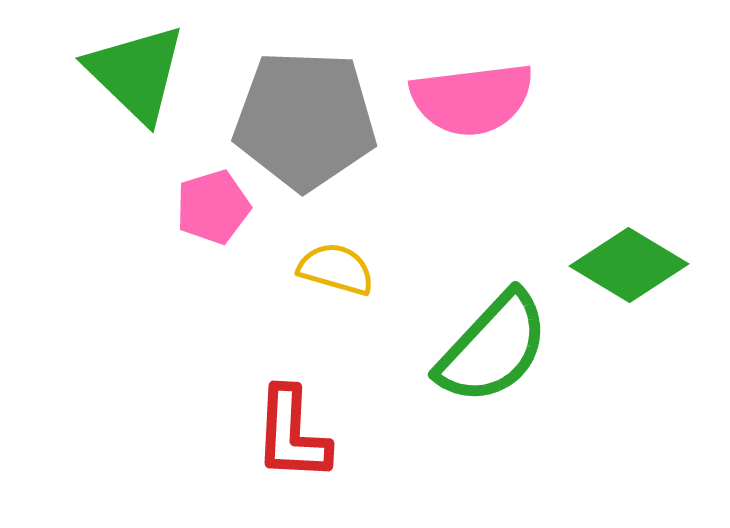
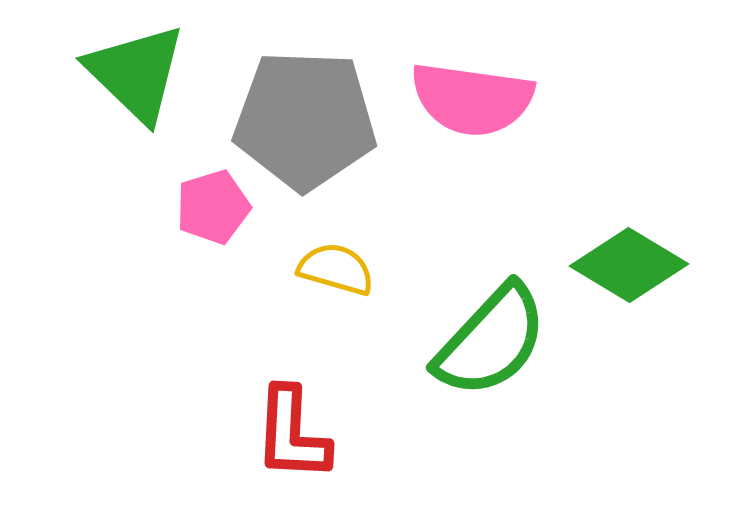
pink semicircle: rotated 15 degrees clockwise
green semicircle: moved 2 px left, 7 px up
